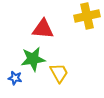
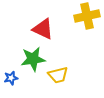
red triangle: rotated 20 degrees clockwise
yellow trapezoid: moved 1 px left, 2 px down; rotated 105 degrees clockwise
blue star: moved 4 px left; rotated 24 degrees counterclockwise
